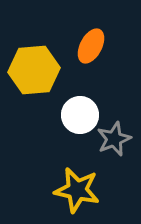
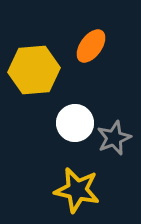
orange ellipse: rotated 8 degrees clockwise
white circle: moved 5 px left, 8 px down
gray star: moved 1 px up
